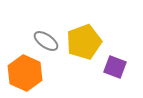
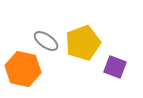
yellow pentagon: moved 1 px left, 1 px down
orange hexagon: moved 2 px left, 4 px up; rotated 12 degrees counterclockwise
